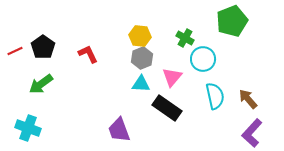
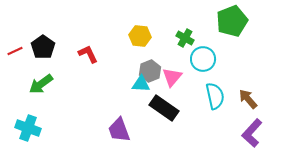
gray hexagon: moved 8 px right, 13 px down
black rectangle: moved 3 px left
